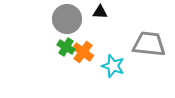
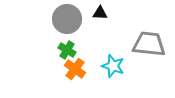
black triangle: moved 1 px down
green cross: moved 1 px right, 3 px down
orange cross: moved 8 px left, 17 px down
